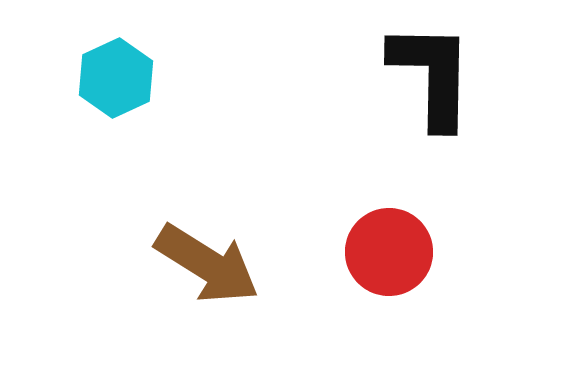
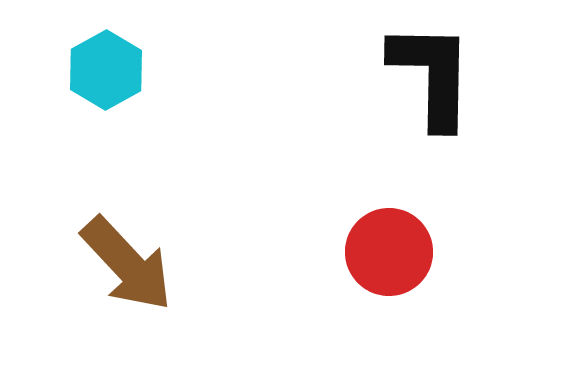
cyan hexagon: moved 10 px left, 8 px up; rotated 4 degrees counterclockwise
brown arrow: moved 80 px left; rotated 15 degrees clockwise
